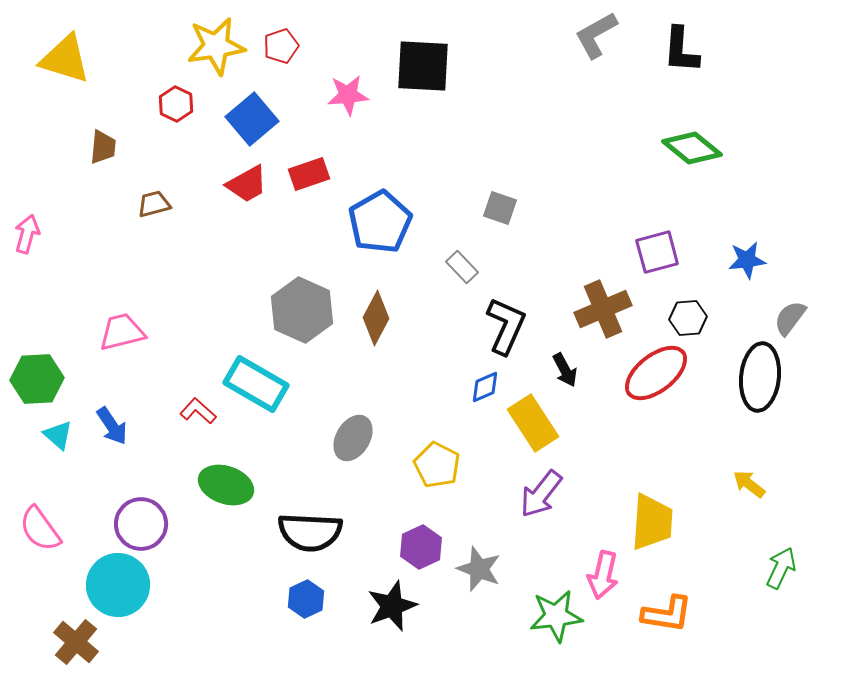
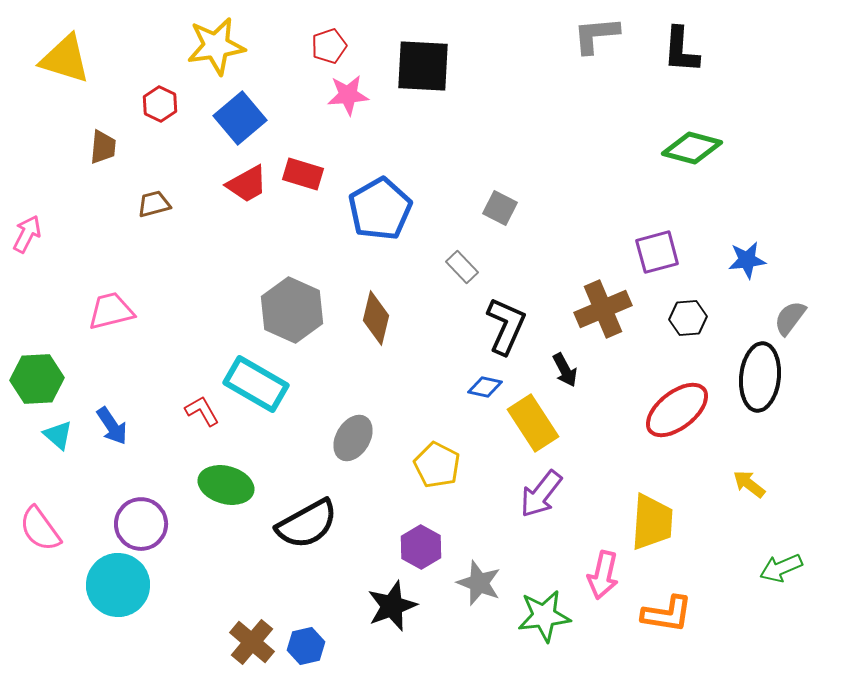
gray L-shape at (596, 35): rotated 24 degrees clockwise
red pentagon at (281, 46): moved 48 px right
red hexagon at (176, 104): moved 16 px left
blue square at (252, 119): moved 12 px left, 1 px up
green diamond at (692, 148): rotated 24 degrees counterclockwise
red rectangle at (309, 174): moved 6 px left; rotated 36 degrees clockwise
gray square at (500, 208): rotated 8 degrees clockwise
blue pentagon at (380, 222): moved 13 px up
pink arrow at (27, 234): rotated 12 degrees clockwise
gray hexagon at (302, 310): moved 10 px left
brown diamond at (376, 318): rotated 14 degrees counterclockwise
pink trapezoid at (122, 332): moved 11 px left, 21 px up
red ellipse at (656, 373): moved 21 px right, 37 px down
blue diamond at (485, 387): rotated 36 degrees clockwise
red L-shape at (198, 411): moved 4 px right; rotated 18 degrees clockwise
green ellipse at (226, 485): rotated 4 degrees counterclockwise
black semicircle at (310, 532): moved 3 px left, 8 px up; rotated 32 degrees counterclockwise
purple hexagon at (421, 547): rotated 6 degrees counterclockwise
green arrow at (781, 568): rotated 138 degrees counterclockwise
gray star at (479, 569): moved 14 px down
blue hexagon at (306, 599): moved 47 px down; rotated 12 degrees clockwise
green star at (556, 616): moved 12 px left
brown cross at (76, 642): moved 176 px right
